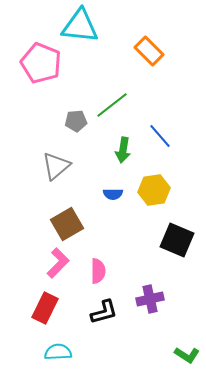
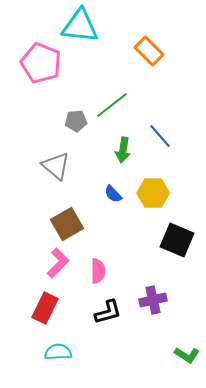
gray triangle: rotated 40 degrees counterclockwise
yellow hexagon: moved 1 px left, 3 px down; rotated 8 degrees clockwise
blue semicircle: rotated 48 degrees clockwise
purple cross: moved 3 px right, 1 px down
black L-shape: moved 4 px right
